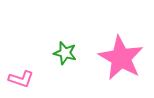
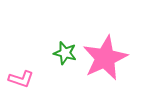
pink star: moved 16 px left; rotated 18 degrees clockwise
